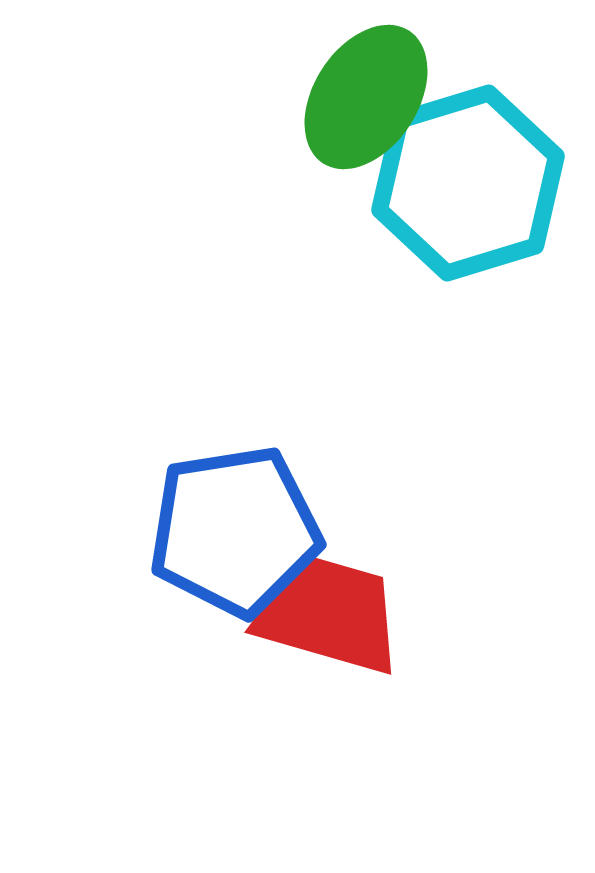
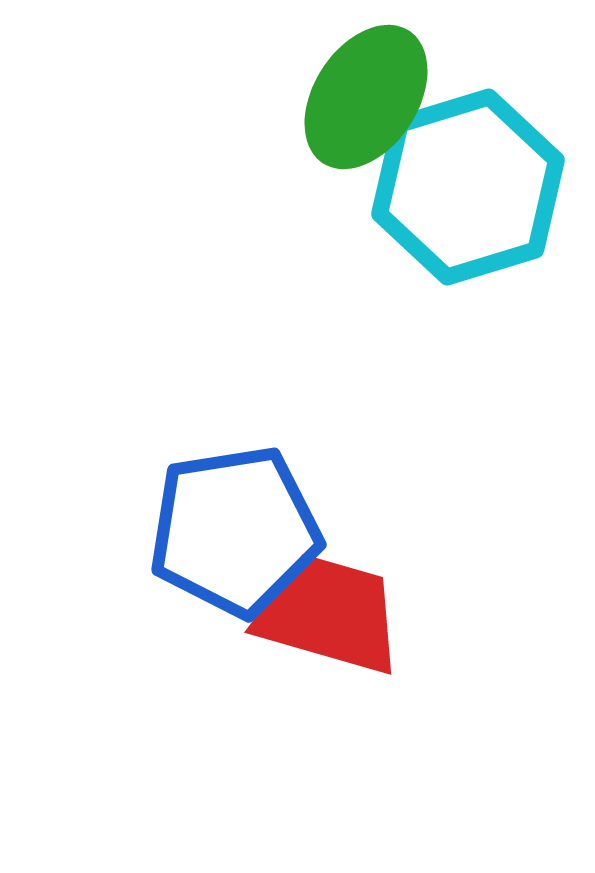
cyan hexagon: moved 4 px down
